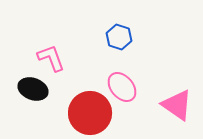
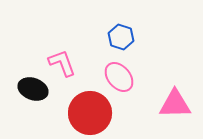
blue hexagon: moved 2 px right
pink L-shape: moved 11 px right, 5 px down
pink ellipse: moved 3 px left, 10 px up
pink triangle: moved 2 px left, 1 px up; rotated 36 degrees counterclockwise
